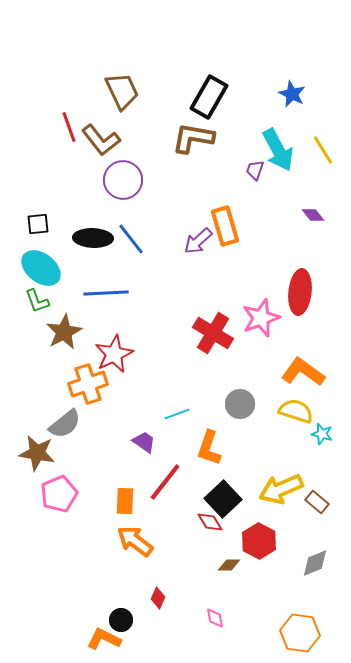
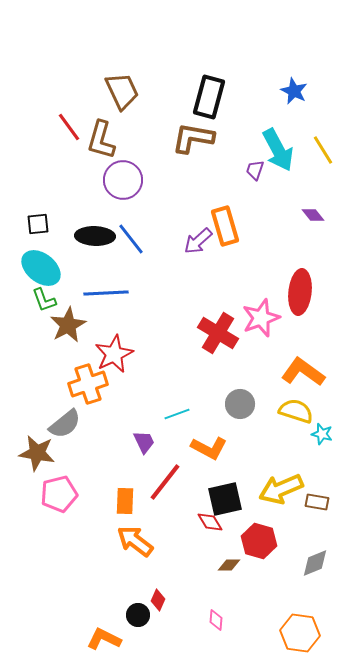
blue star at (292, 94): moved 2 px right, 3 px up
black rectangle at (209, 97): rotated 15 degrees counterclockwise
red line at (69, 127): rotated 16 degrees counterclockwise
brown L-shape at (101, 140): rotated 54 degrees clockwise
black ellipse at (93, 238): moved 2 px right, 2 px up
green L-shape at (37, 301): moved 7 px right, 1 px up
brown star at (64, 332): moved 4 px right, 7 px up
red cross at (213, 333): moved 5 px right
purple trapezoid at (144, 442): rotated 30 degrees clockwise
orange L-shape at (209, 448): rotated 81 degrees counterclockwise
pink pentagon at (59, 494): rotated 9 degrees clockwise
black square at (223, 499): moved 2 px right; rotated 30 degrees clockwise
brown rectangle at (317, 502): rotated 30 degrees counterclockwise
red hexagon at (259, 541): rotated 12 degrees counterclockwise
red diamond at (158, 598): moved 2 px down
pink diamond at (215, 618): moved 1 px right, 2 px down; rotated 15 degrees clockwise
black circle at (121, 620): moved 17 px right, 5 px up
